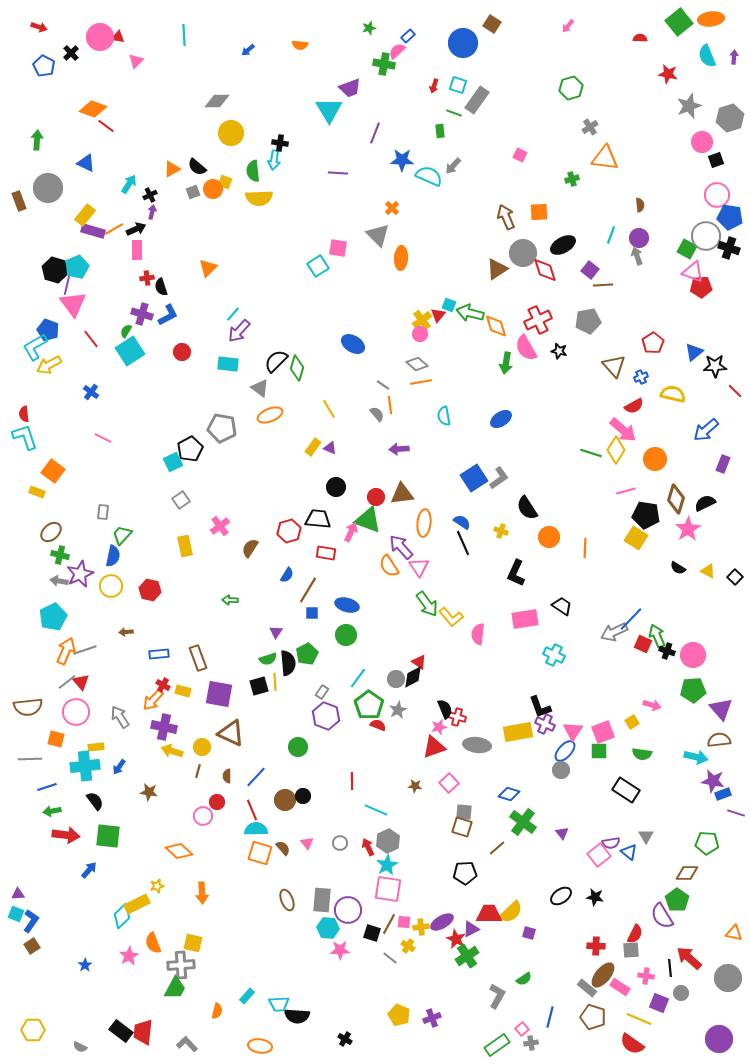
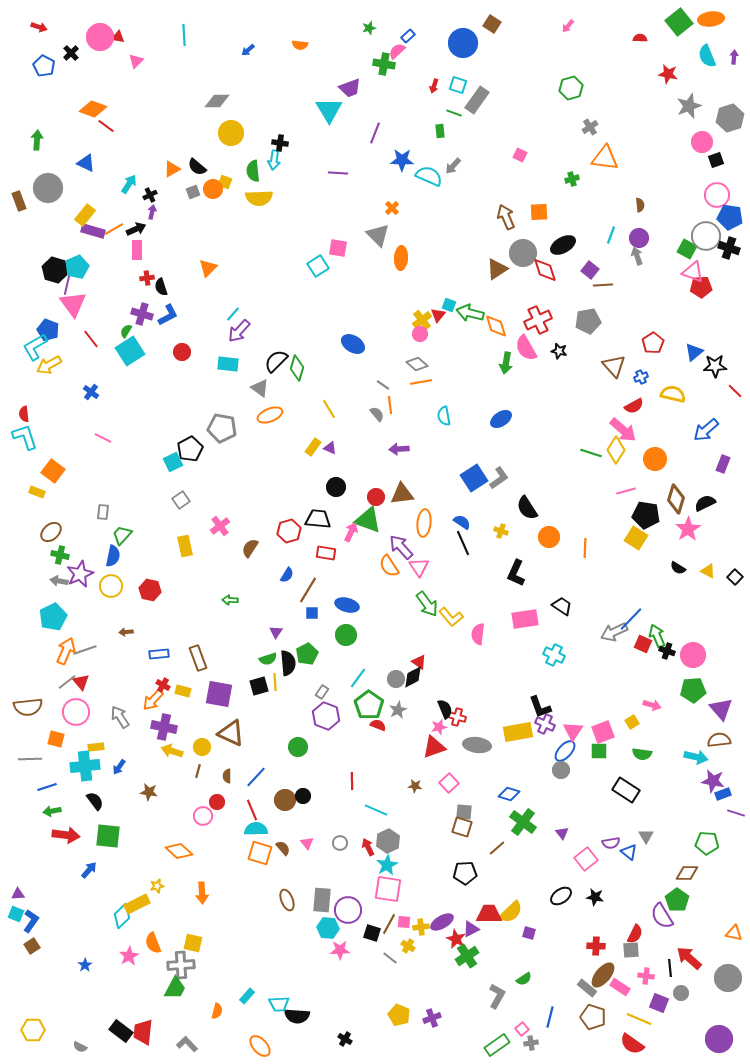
pink square at (599, 855): moved 13 px left, 4 px down
orange ellipse at (260, 1046): rotated 40 degrees clockwise
